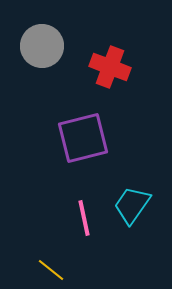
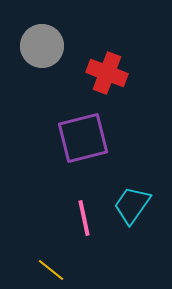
red cross: moved 3 px left, 6 px down
